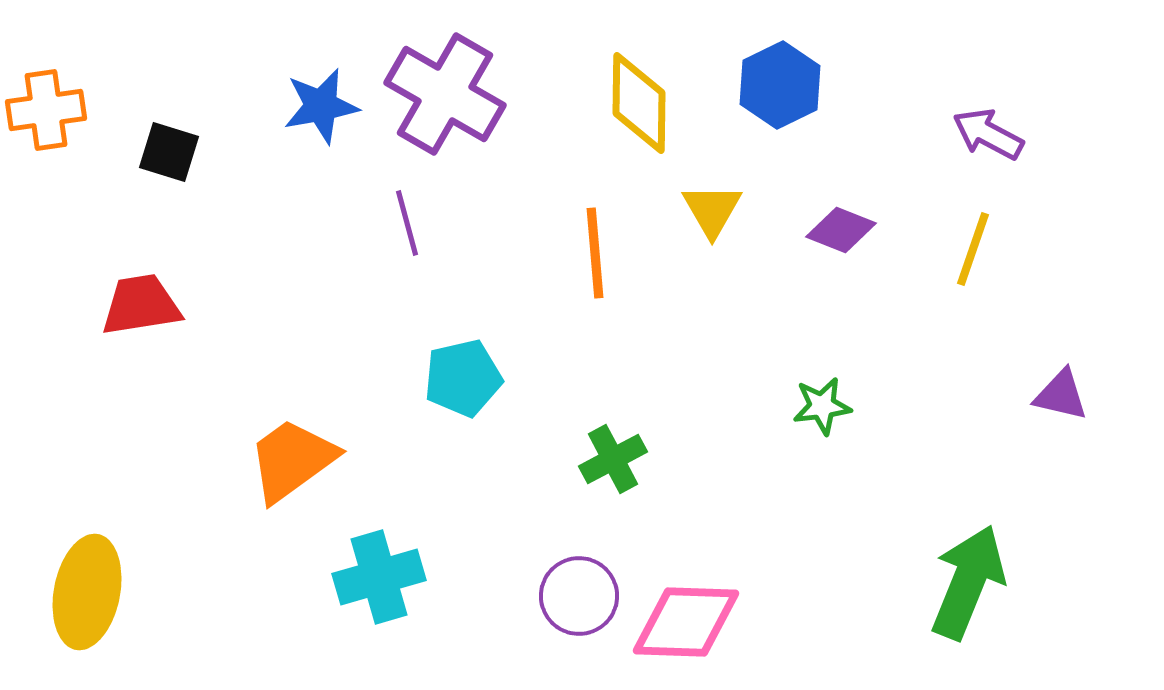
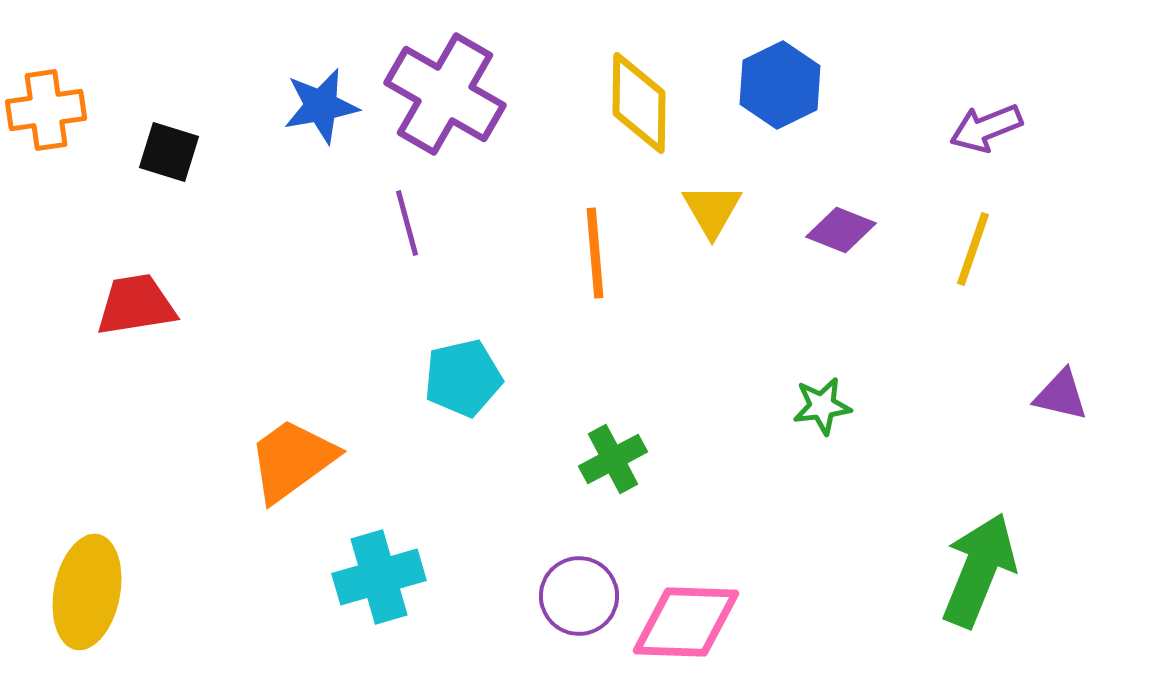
purple arrow: moved 2 px left, 6 px up; rotated 50 degrees counterclockwise
red trapezoid: moved 5 px left
green arrow: moved 11 px right, 12 px up
